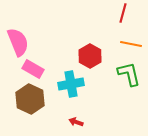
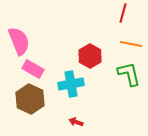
pink semicircle: moved 1 px right, 1 px up
